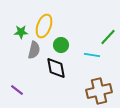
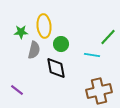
yellow ellipse: rotated 25 degrees counterclockwise
green circle: moved 1 px up
